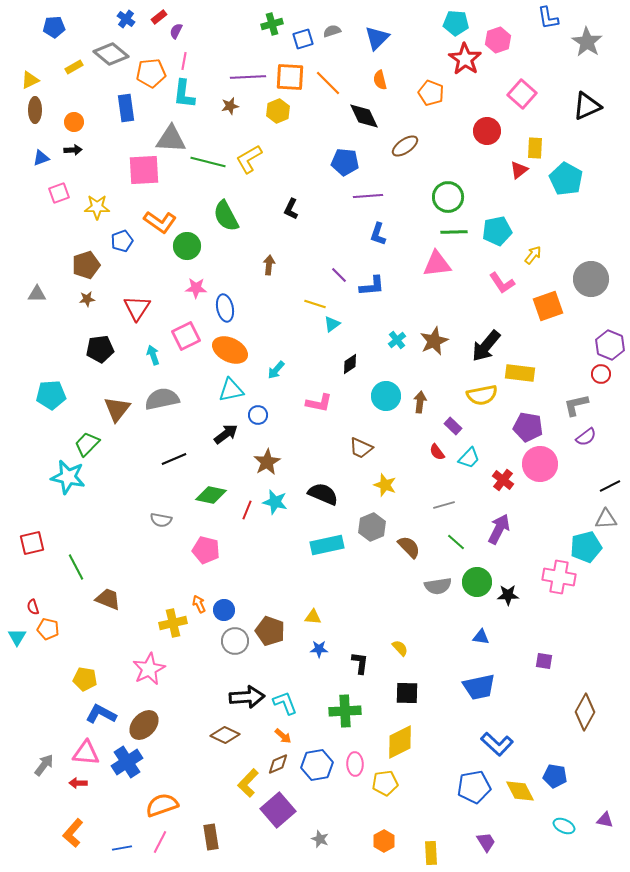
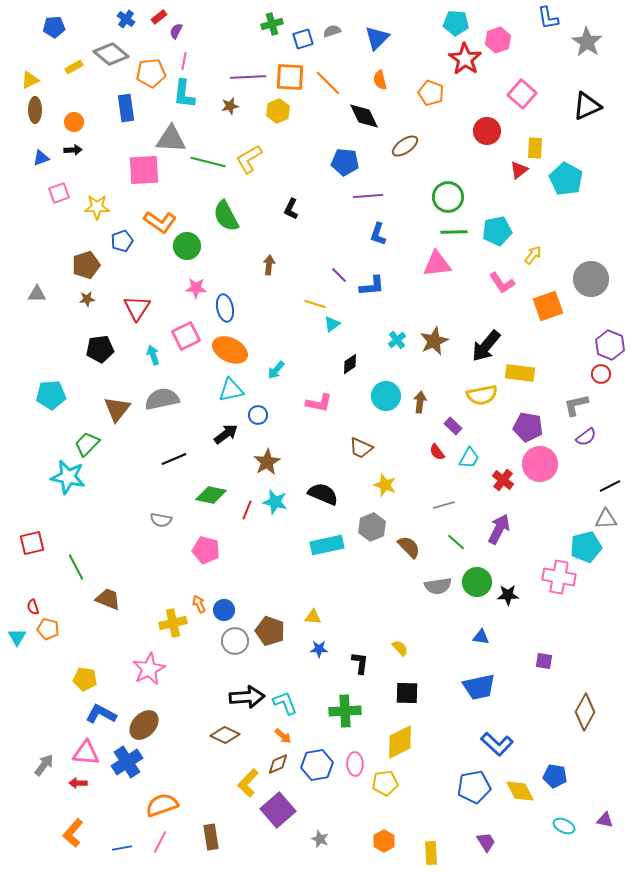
cyan trapezoid at (469, 458): rotated 15 degrees counterclockwise
